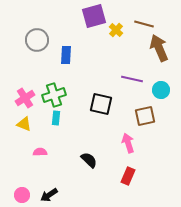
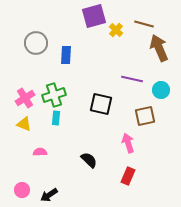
gray circle: moved 1 px left, 3 px down
pink circle: moved 5 px up
